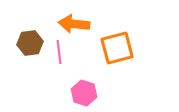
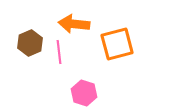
brown hexagon: rotated 15 degrees counterclockwise
orange square: moved 4 px up
